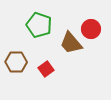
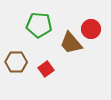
green pentagon: rotated 15 degrees counterclockwise
